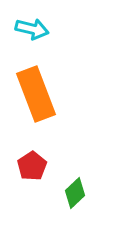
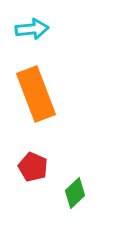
cyan arrow: rotated 20 degrees counterclockwise
red pentagon: moved 1 px right, 1 px down; rotated 16 degrees counterclockwise
